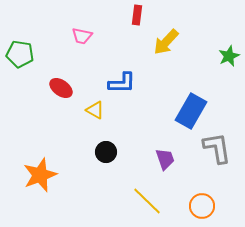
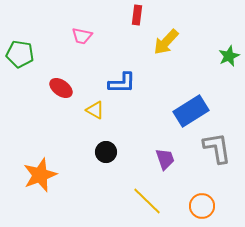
blue rectangle: rotated 28 degrees clockwise
